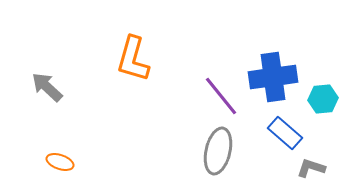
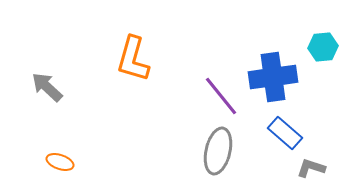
cyan hexagon: moved 52 px up
